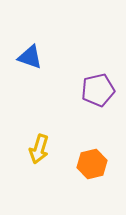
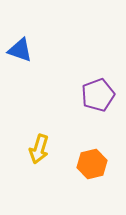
blue triangle: moved 10 px left, 7 px up
purple pentagon: moved 5 px down; rotated 8 degrees counterclockwise
